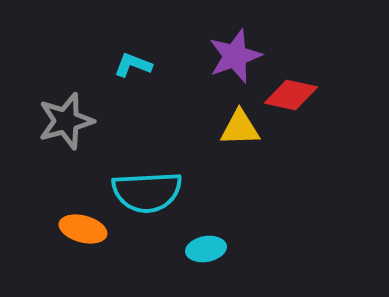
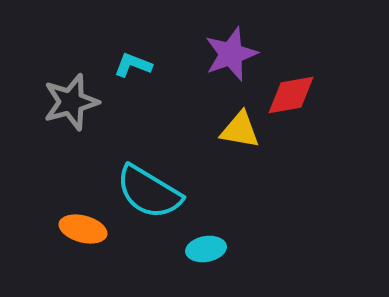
purple star: moved 4 px left, 2 px up
red diamond: rotated 22 degrees counterclockwise
gray star: moved 5 px right, 19 px up
yellow triangle: moved 2 px down; rotated 12 degrees clockwise
cyan semicircle: moved 2 px right; rotated 34 degrees clockwise
